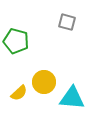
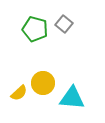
gray square: moved 3 px left, 2 px down; rotated 24 degrees clockwise
green pentagon: moved 19 px right, 12 px up
yellow circle: moved 1 px left, 1 px down
